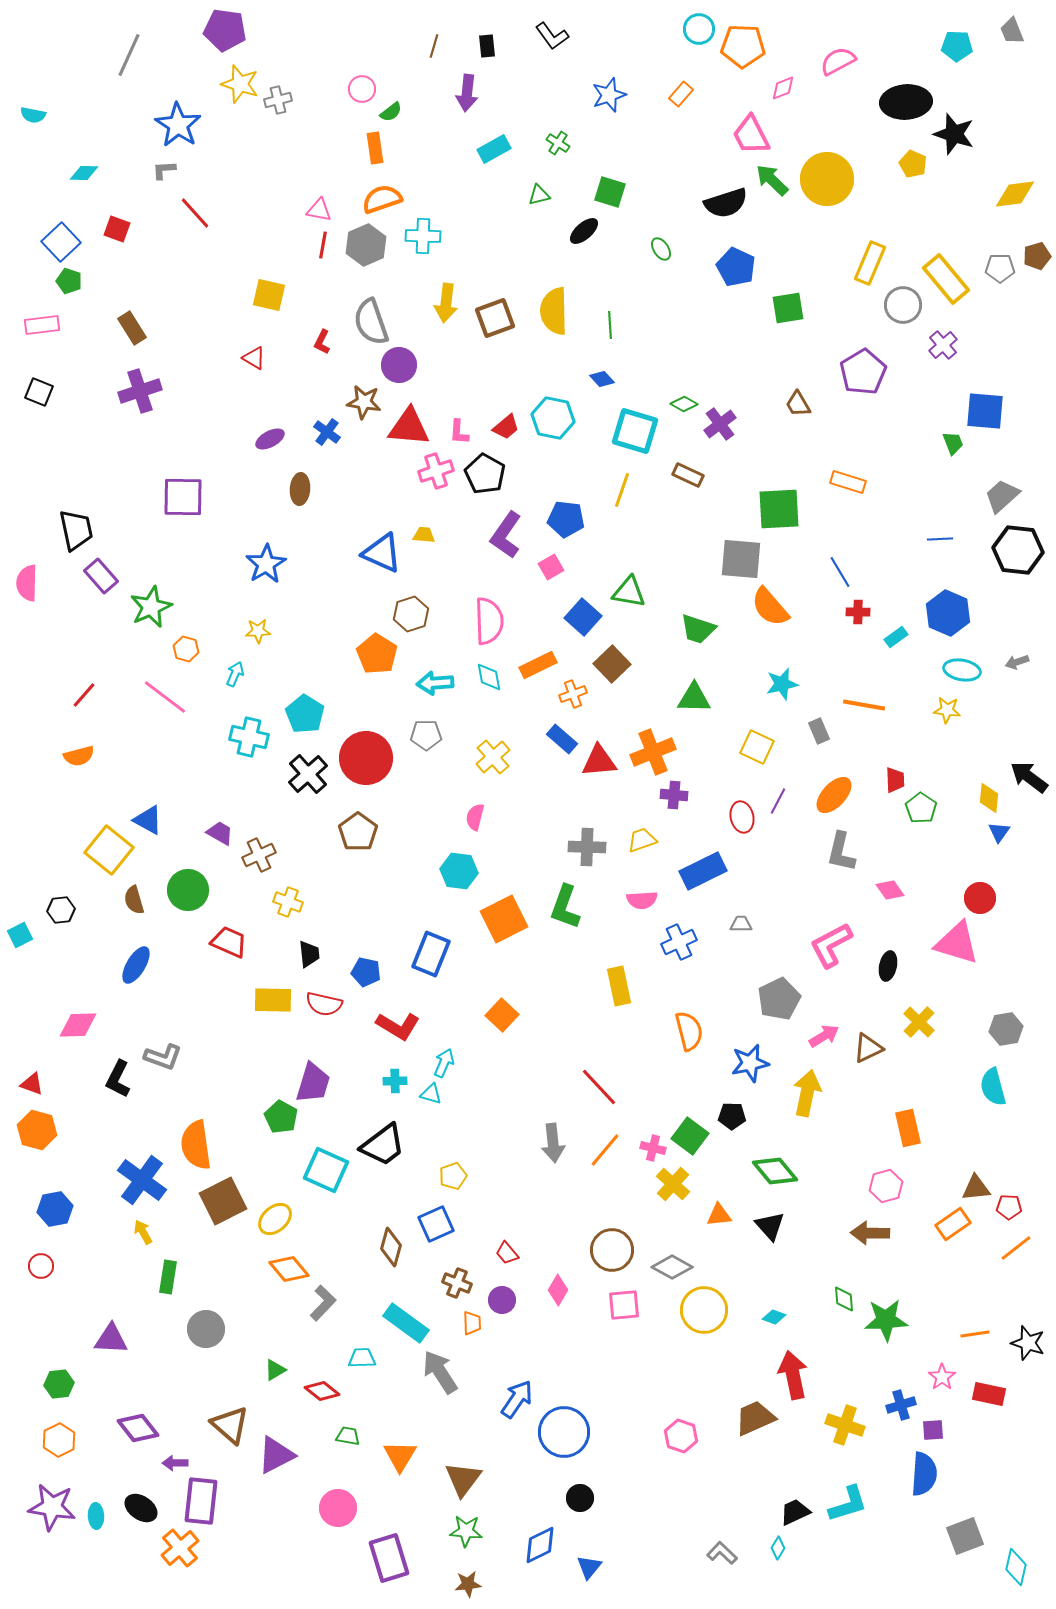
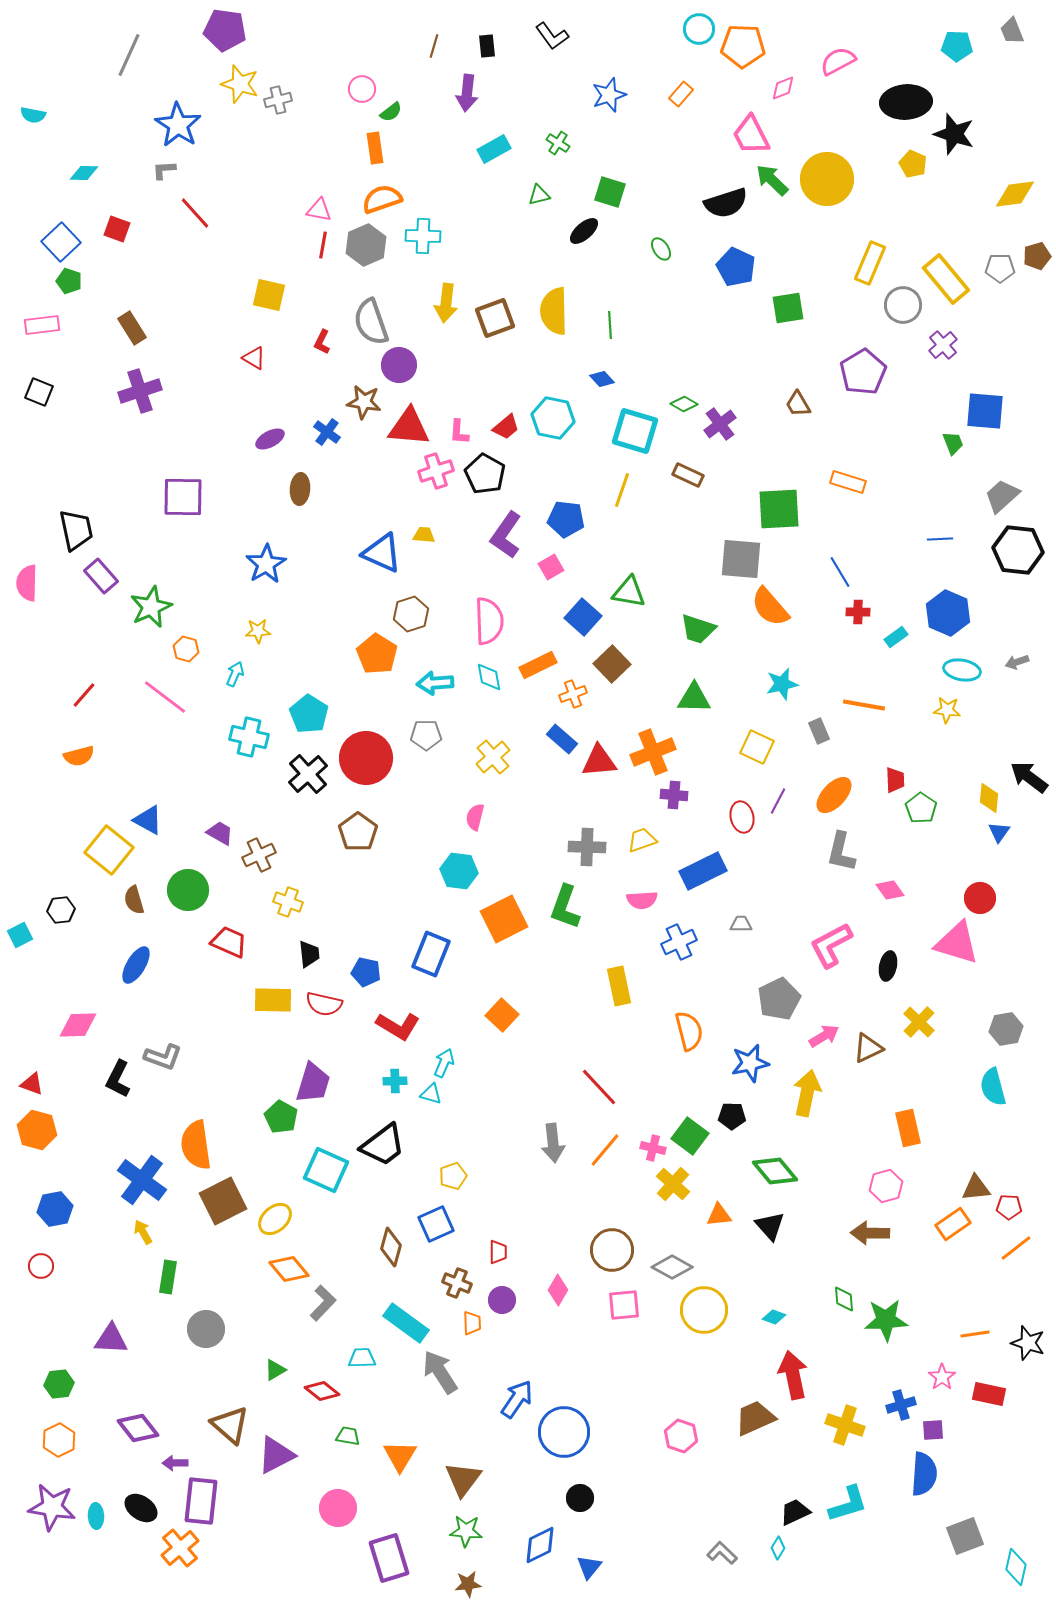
cyan pentagon at (305, 714): moved 4 px right
red trapezoid at (507, 1253): moved 9 px left, 1 px up; rotated 140 degrees counterclockwise
